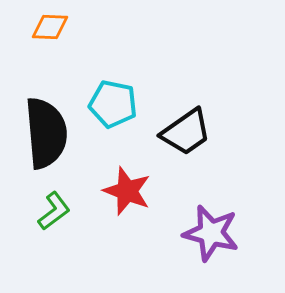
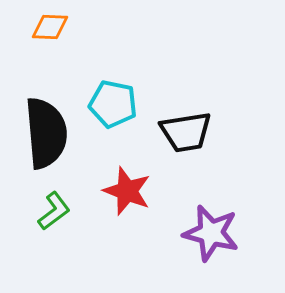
black trapezoid: rotated 26 degrees clockwise
